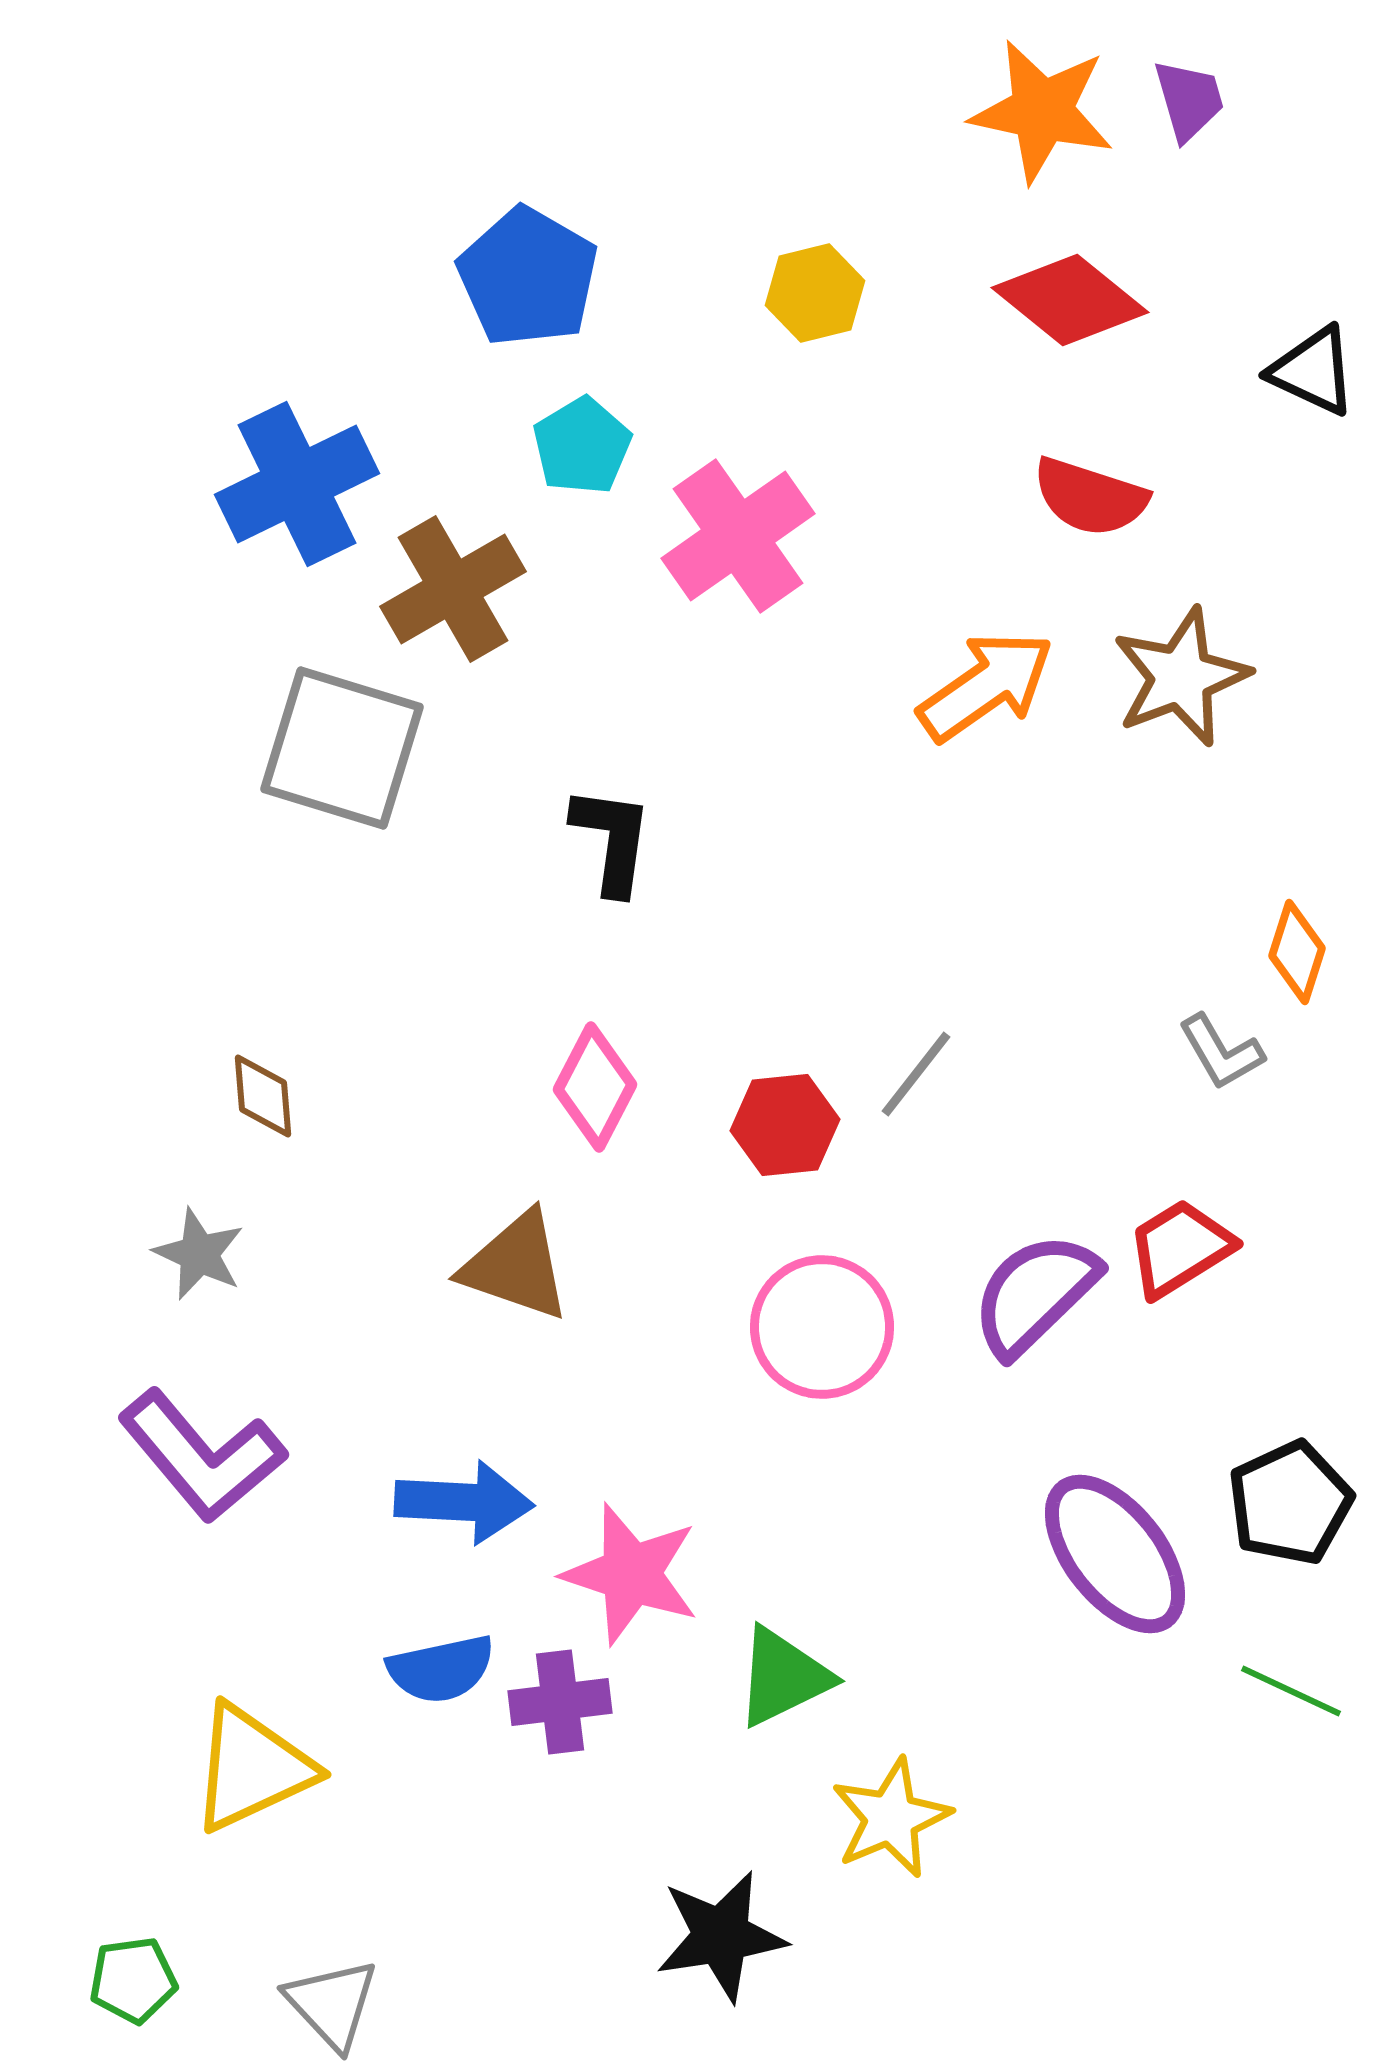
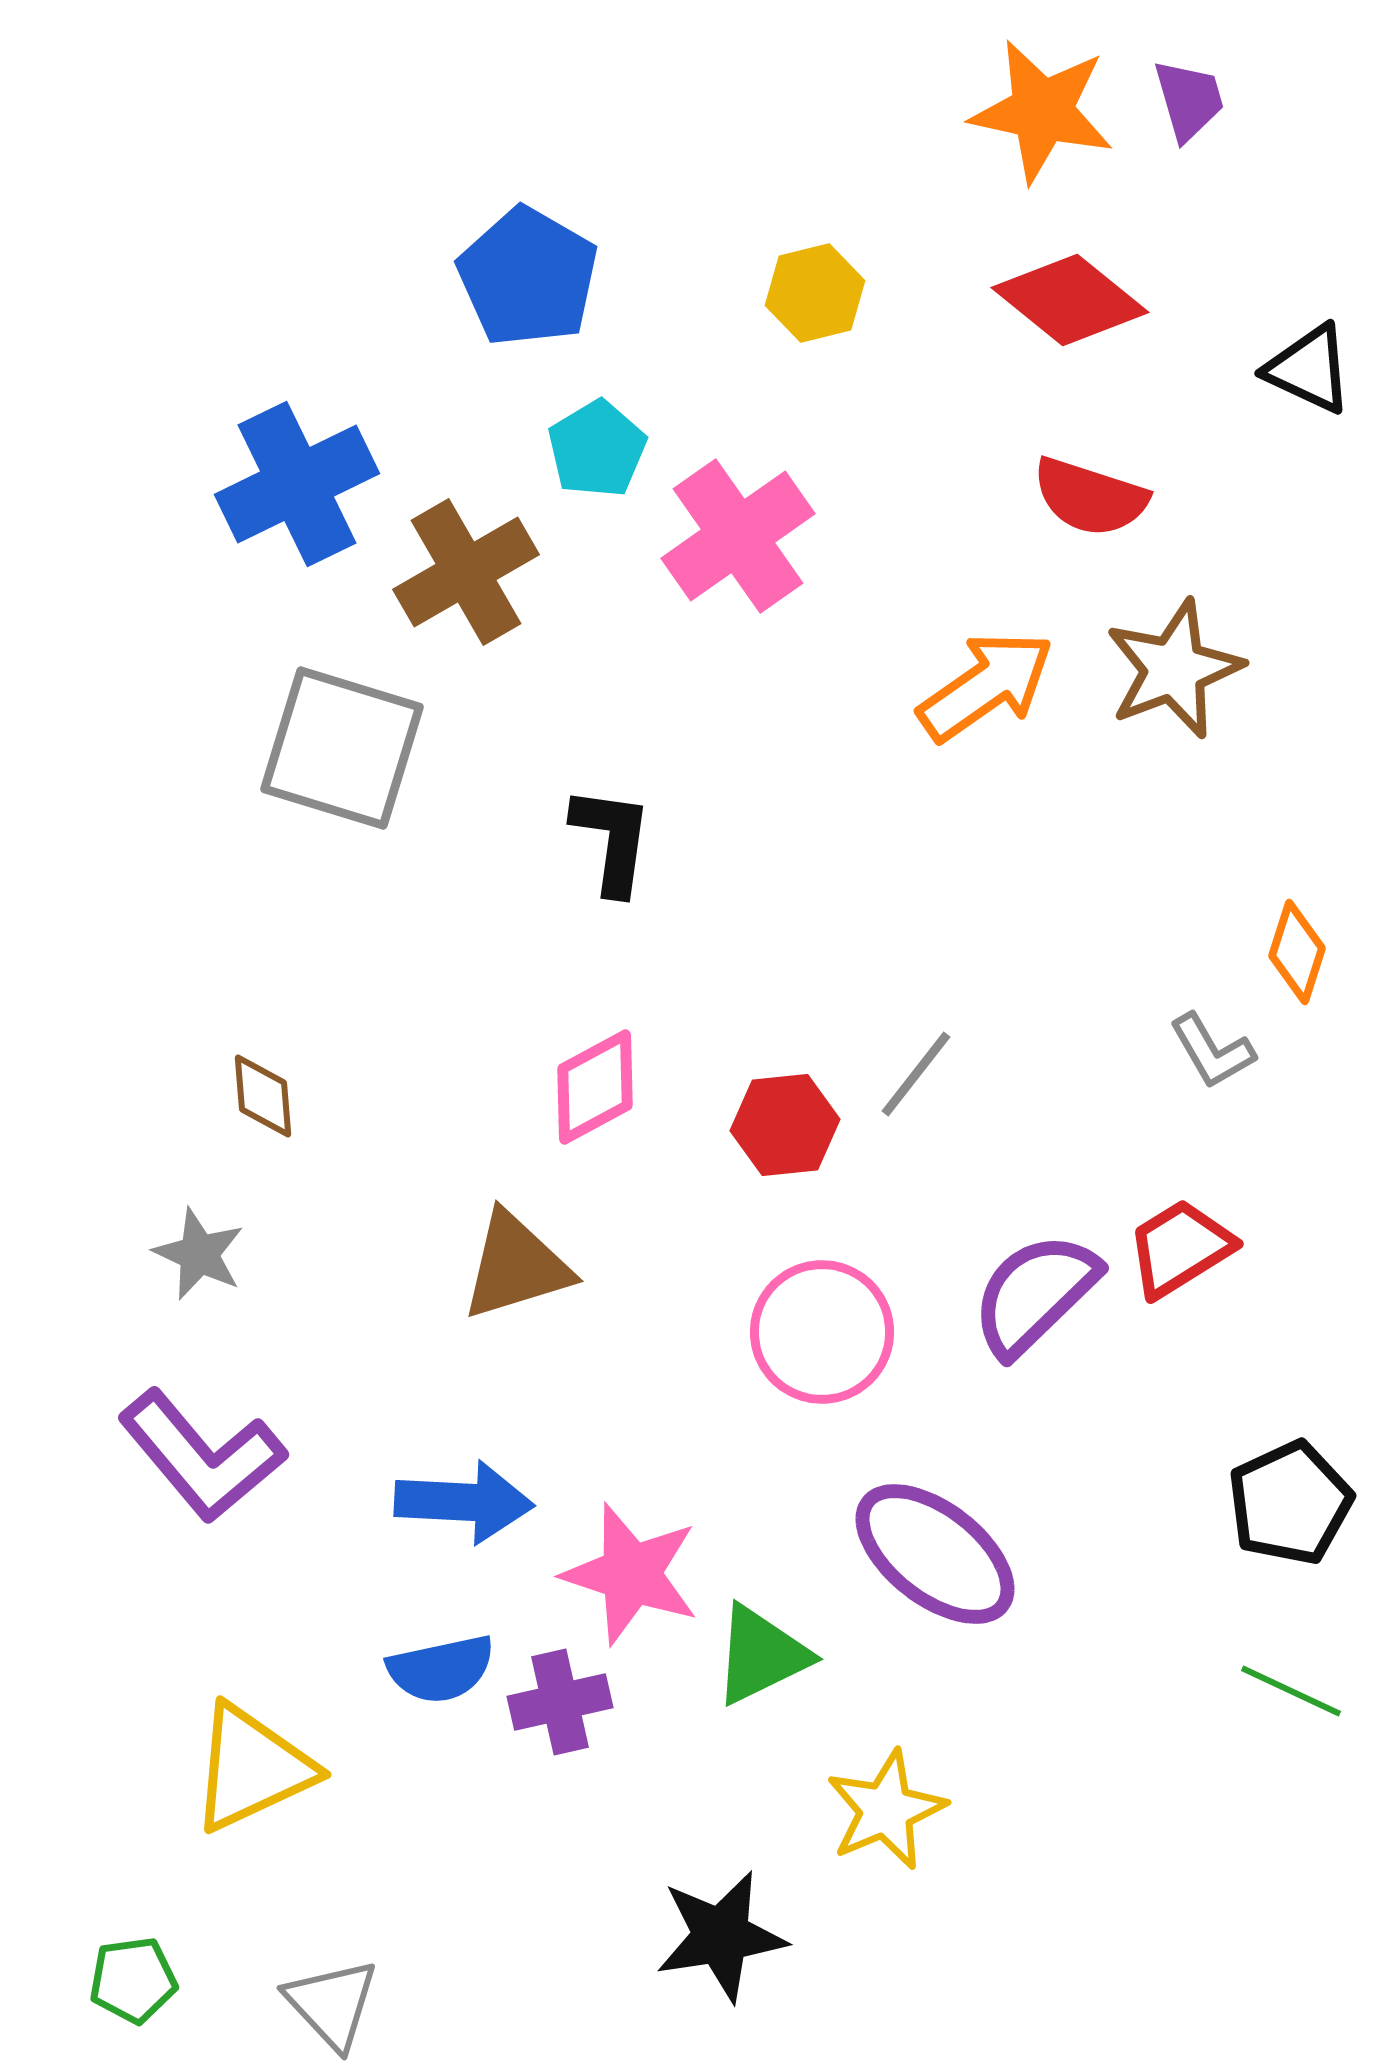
black triangle: moved 4 px left, 2 px up
cyan pentagon: moved 15 px right, 3 px down
brown cross: moved 13 px right, 17 px up
brown star: moved 7 px left, 8 px up
gray L-shape: moved 9 px left, 1 px up
pink diamond: rotated 34 degrees clockwise
brown triangle: rotated 36 degrees counterclockwise
pink circle: moved 5 px down
purple ellipse: moved 180 px left; rotated 14 degrees counterclockwise
green triangle: moved 22 px left, 22 px up
purple cross: rotated 6 degrees counterclockwise
yellow star: moved 5 px left, 8 px up
